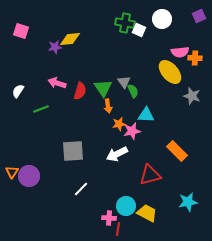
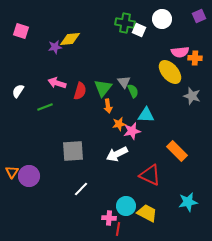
green triangle: rotated 12 degrees clockwise
green line: moved 4 px right, 2 px up
red triangle: rotated 40 degrees clockwise
